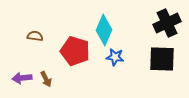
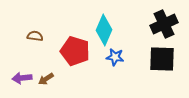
black cross: moved 3 px left, 1 px down
brown arrow: rotated 84 degrees clockwise
